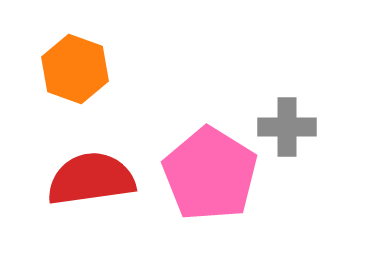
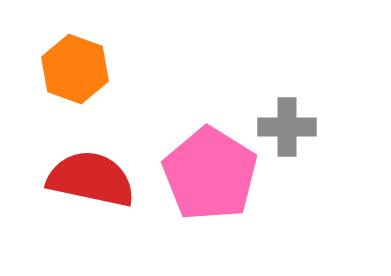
red semicircle: rotated 20 degrees clockwise
